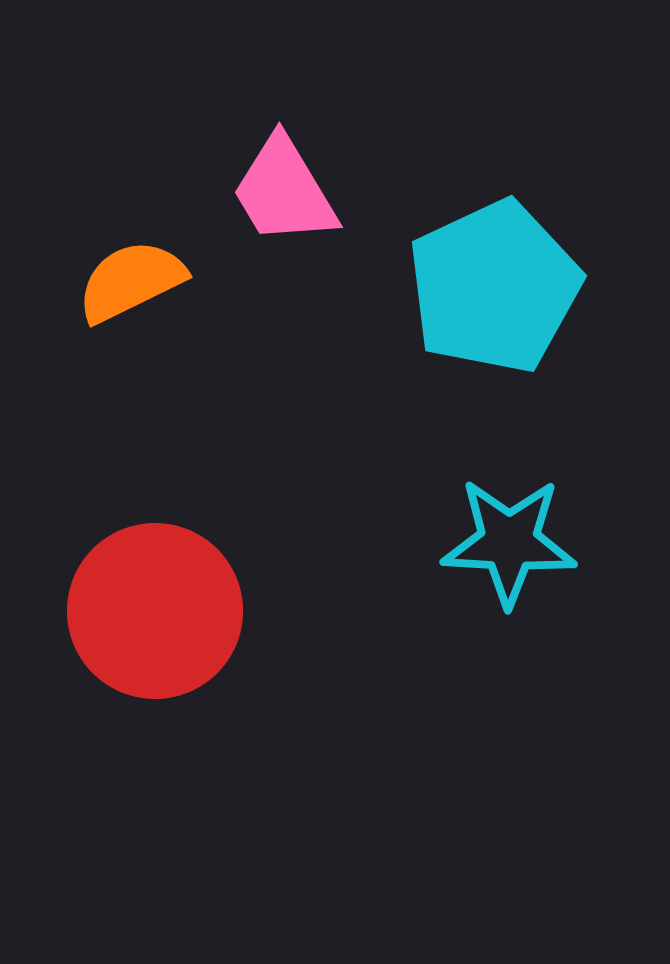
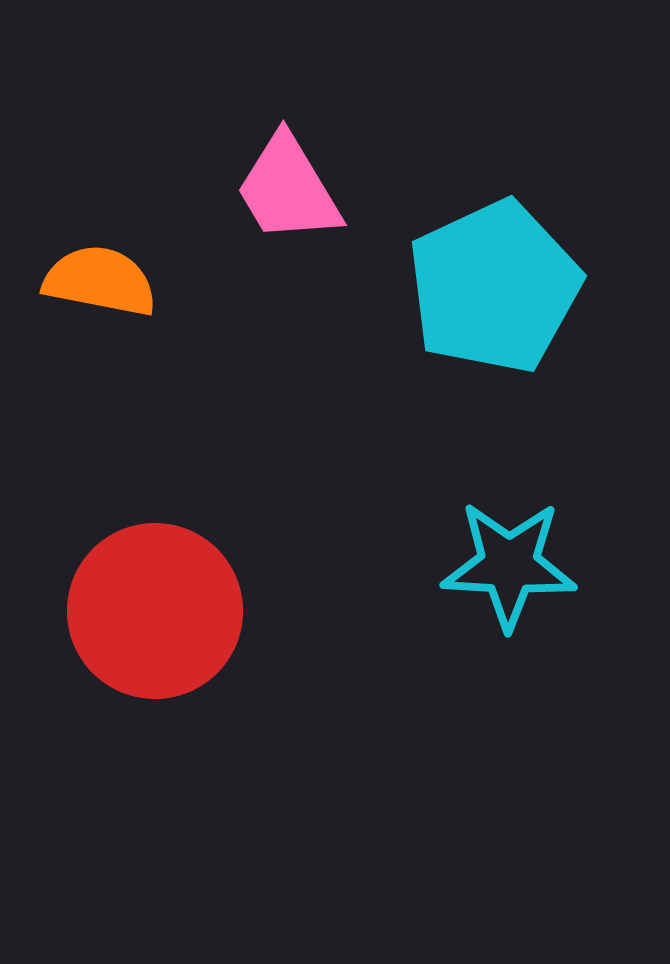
pink trapezoid: moved 4 px right, 2 px up
orange semicircle: moved 31 px left; rotated 37 degrees clockwise
cyan star: moved 23 px down
